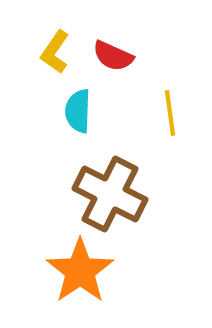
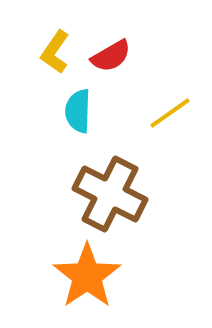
red semicircle: moved 2 px left; rotated 54 degrees counterclockwise
yellow line: rotated 63 degrees clockwise
orange star: moved 7 px right, 5 px down
